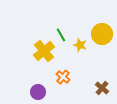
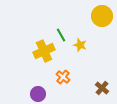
yellow circle: moved 18 px up
yellow cross: rotated 15 degrees clockwise
purple circle: moved 2 px down
